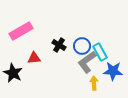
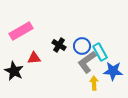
black star: moved 1 px right, 2 px up
